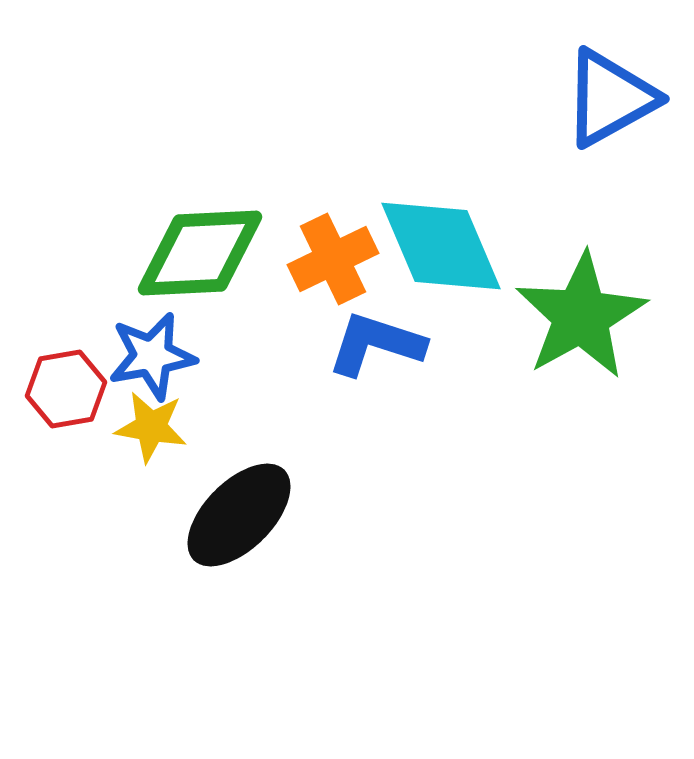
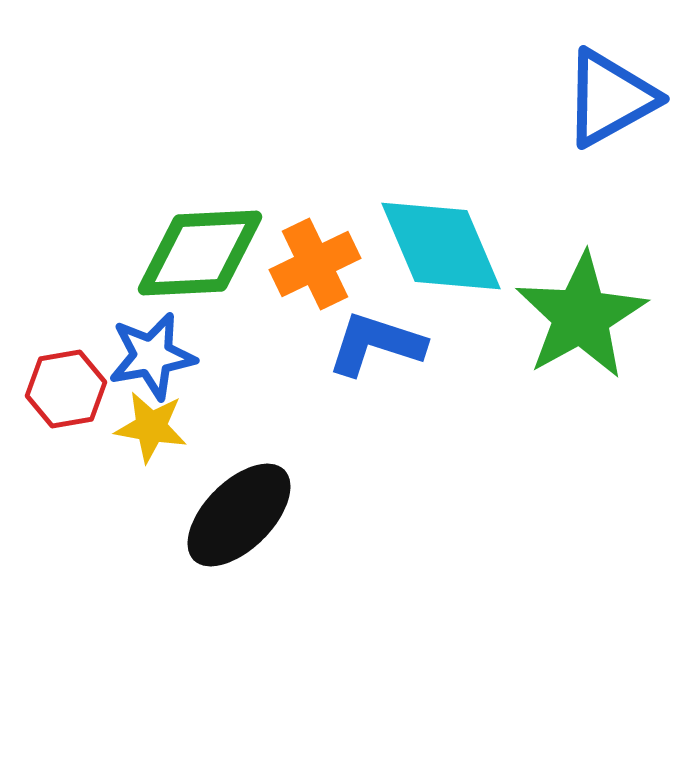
orange cross: moved 18 px left, 5 px down
